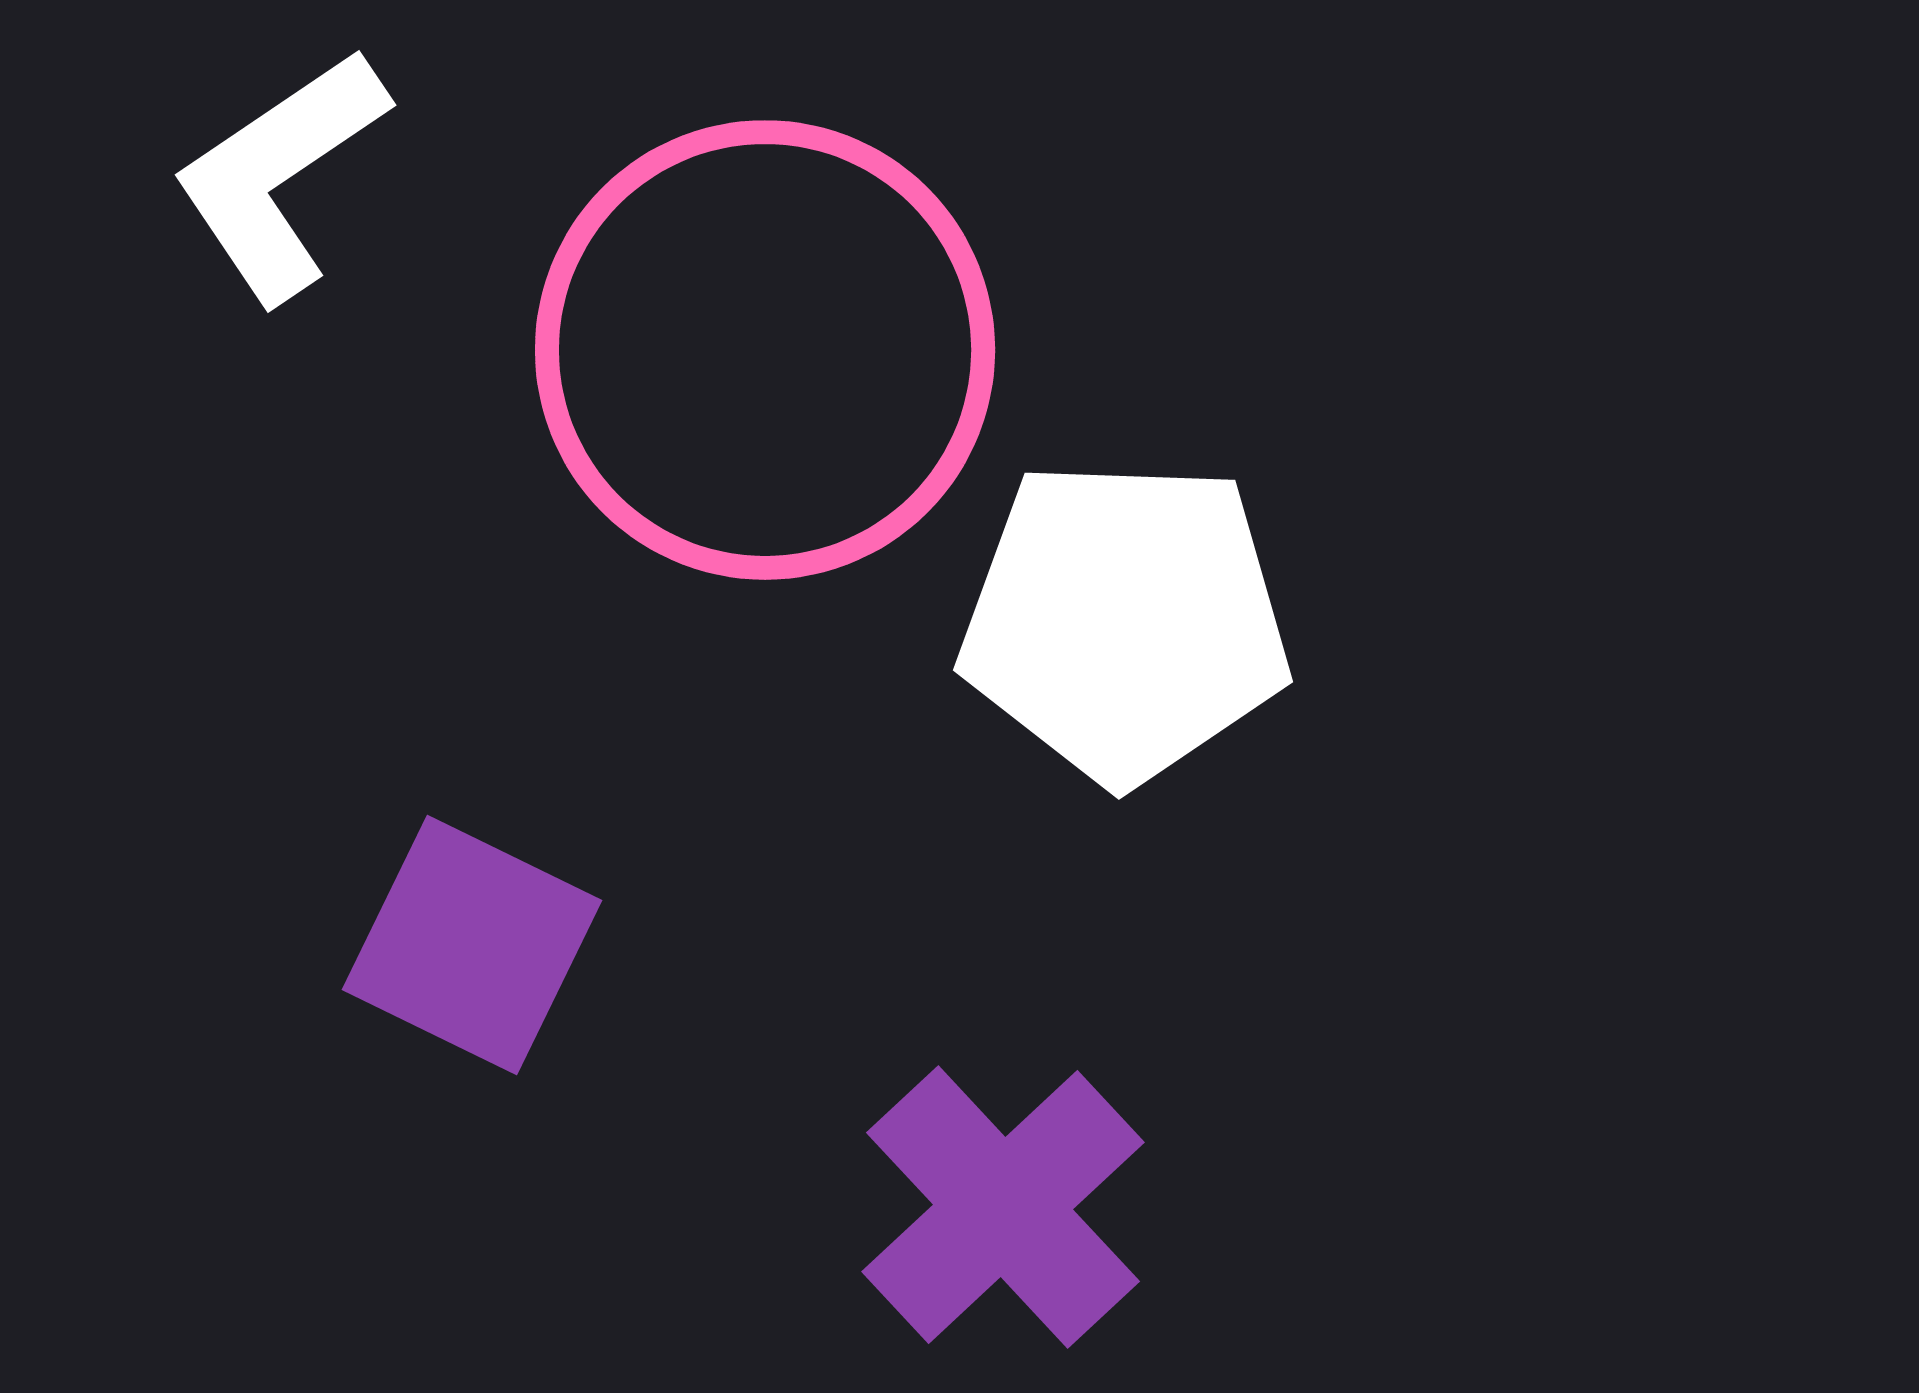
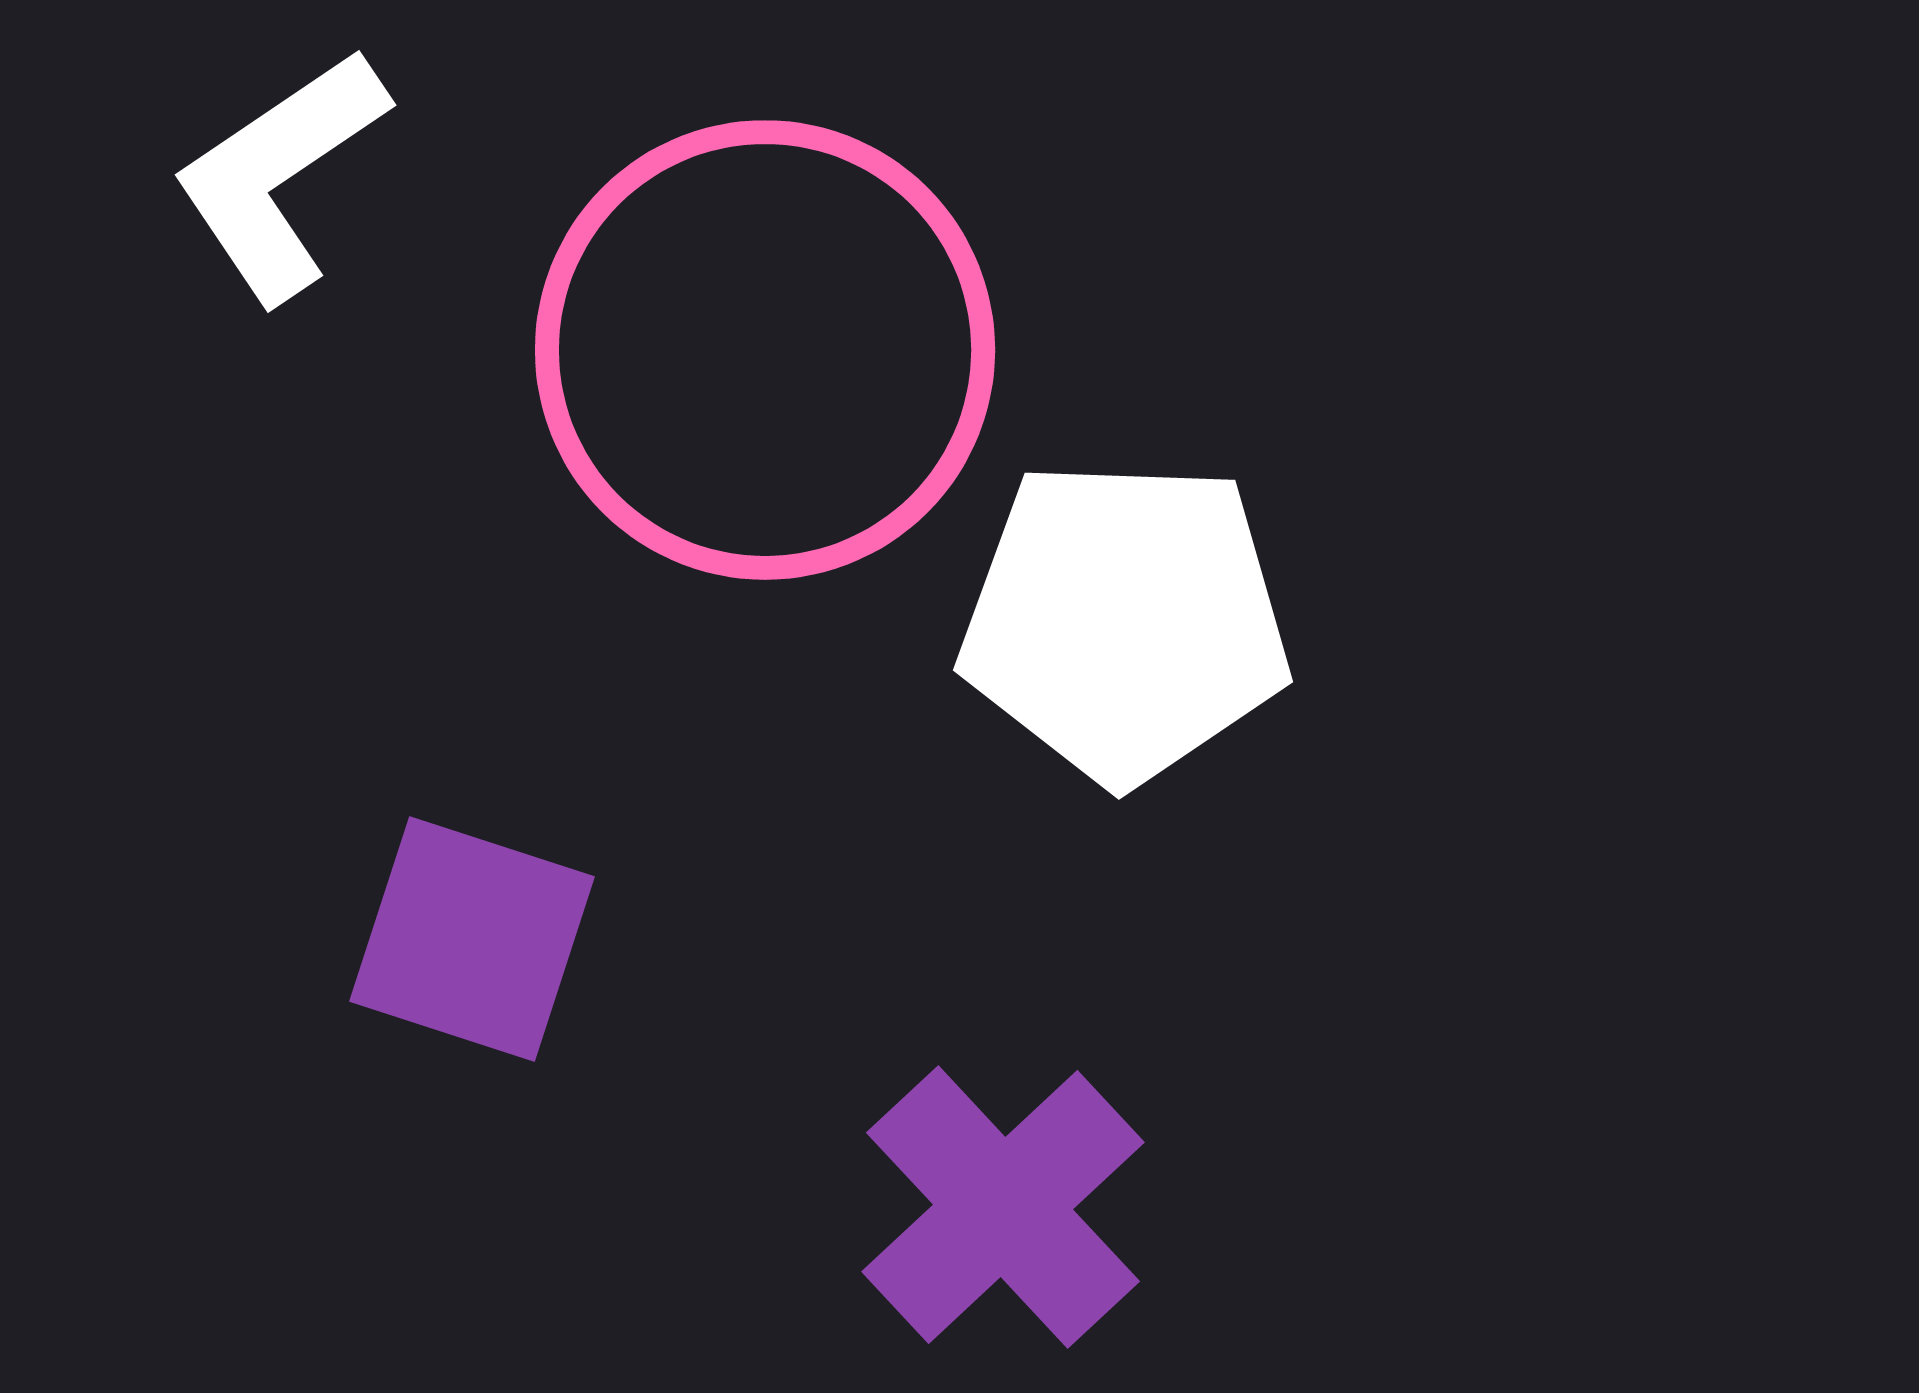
purple square: moved 6 px up; rotated 8 degrees counterclockwise
